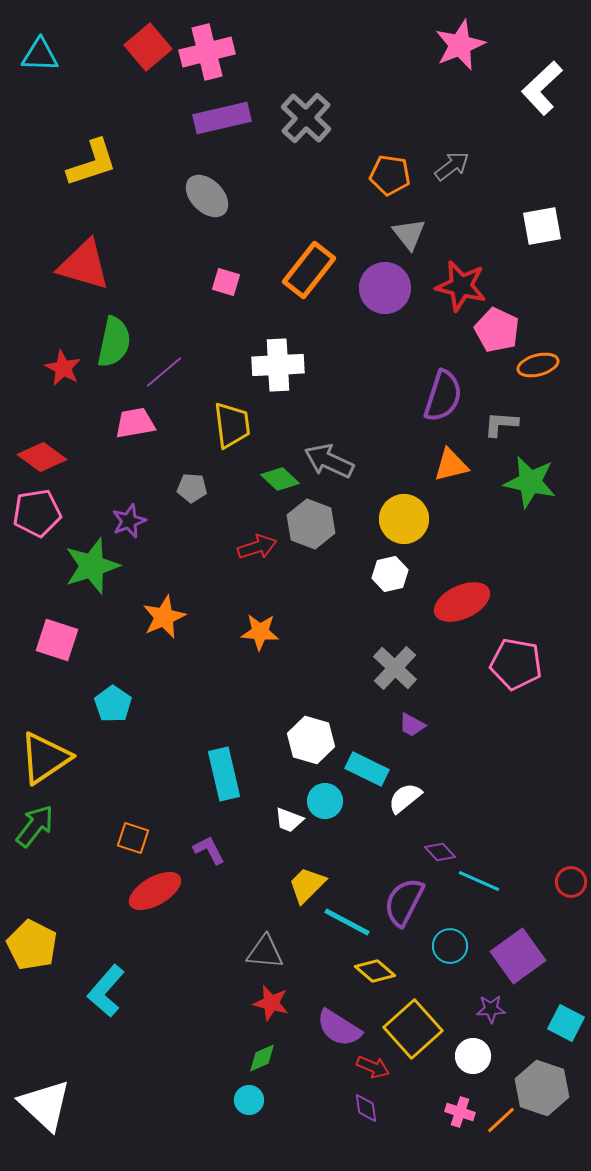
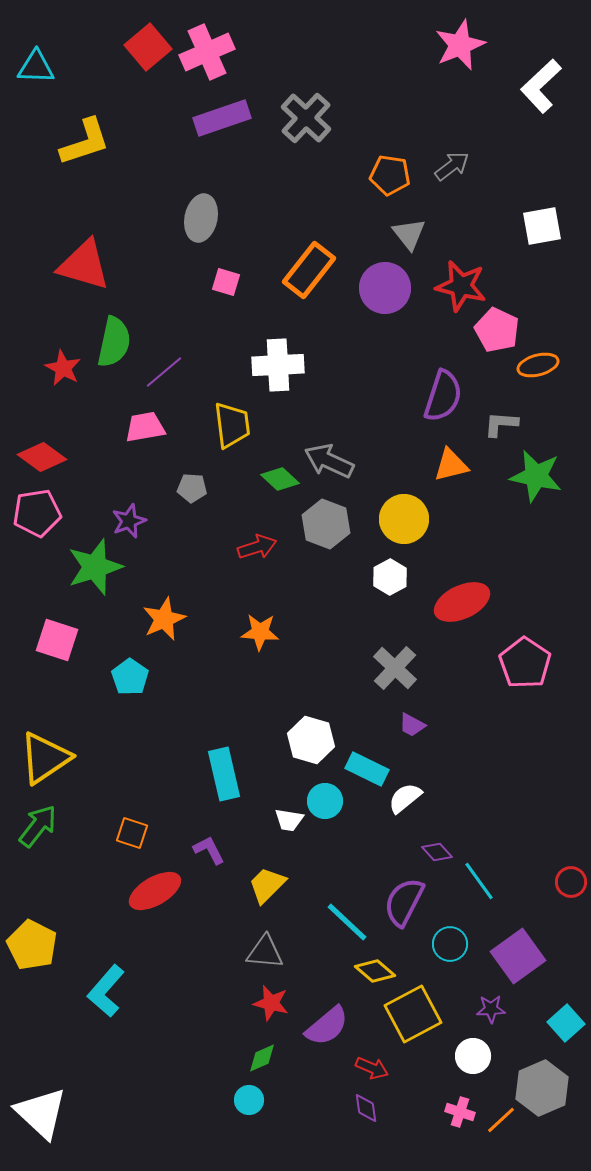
pink cross at (207, 52): rotated 10 degrees counterclockwise
cyan triangle at (40, 55): moved 4 px left, 12 px down
white L-shape at (542, 88): moved 1 px left, 2 px up
purple rectangle at (222, 118): rotated 6 degrees counterclockwise
yellow L-shape at (92, 163): moved 7 px left, 21 px up
gray ellipse at (207, 196): moved 6 px left, 22 px down; rotated 57 degrees clockwise
pink trapezoid at (135, 423): moved 10 px right, 4 px down
green star at (530, 482): moved 6 px right, 6 px up
gray hexagon at (311, 524): moved 15 px right
green star at (92, 566): moved 3 px right, 1 px down
white hexagon at (390, 574): moved 3 px down; rotated 16 degrees counterclockwise
orange star at (164, 617): moved 2 px down
pink pentagon at (516, 664): moved 9 px right, 1 px up; rotated 24 degrees clockwise
cyan pentagon at (113, 704): moved 17 px right, 27 px up
white trapezoid at (289, 820): rotated 12 degrees counterclockwise
green arrow at (35, 826): moved 3 px right
orange square at (133, 838): moved 1 px left, 5 px up
purple diamond at (440, 852): moved 3 px left
cyan line at (479, 881): rotated 30 degrees clockwise
yellow trapezoid at (307, 885): moved 40 px left
cyan line at (347, 922): rotated 15 degrees clockwise
cyan circle at (450, 946): moved 2 px up
cyan square at (566, 1023): rotated 21 degrees clockwise
purple semicircle at (339, 1028): moved 12 px left, 2 px up; rotated 72 degrees counterclockwise
yellow square at (413, 1029): moved 15 px up; rotated 14 degrees clockwise
red arrow at (373, 1067): moved 1 px left, 1 px down
gray hexagon at (542, 1088): rotated 18 degrees clockwise
white triangle at (45, 1105): moved 4 px left, 8 px down
